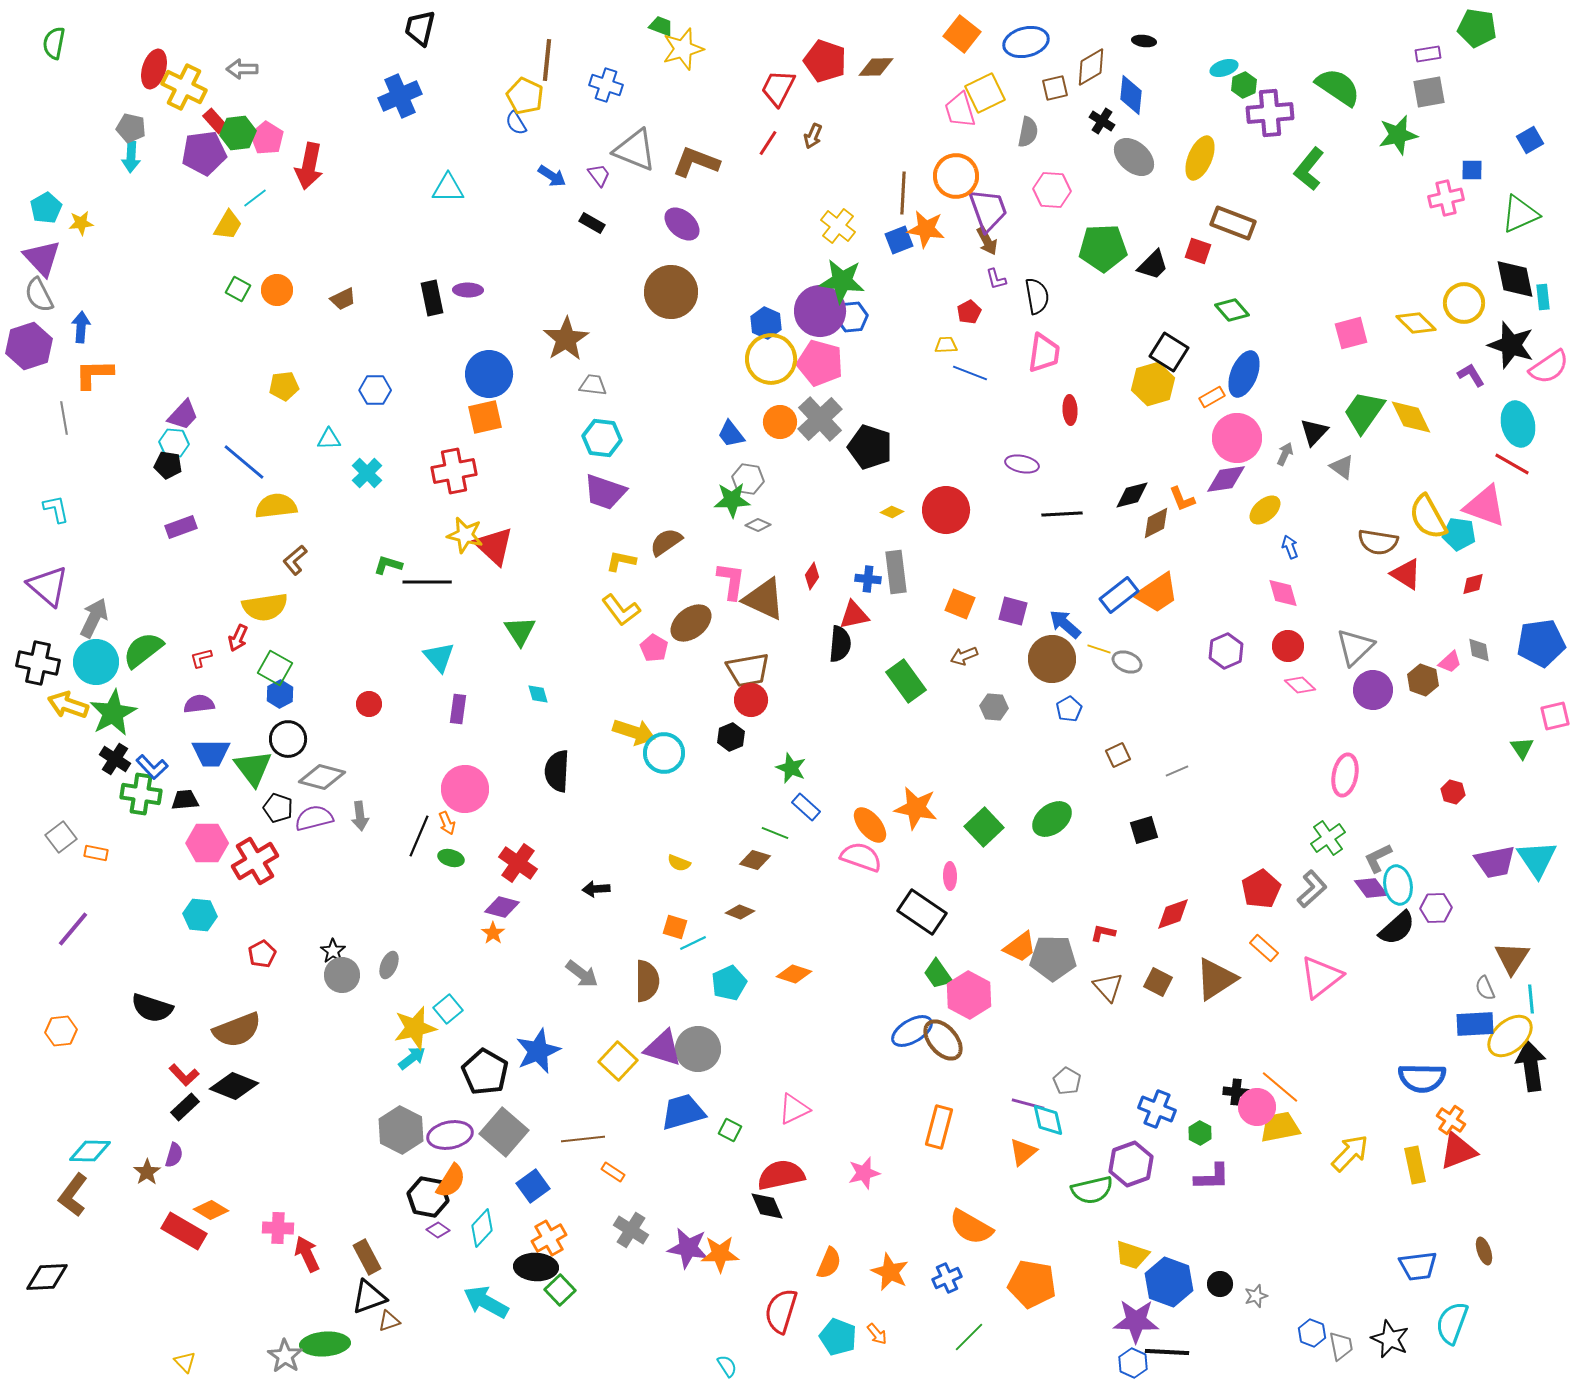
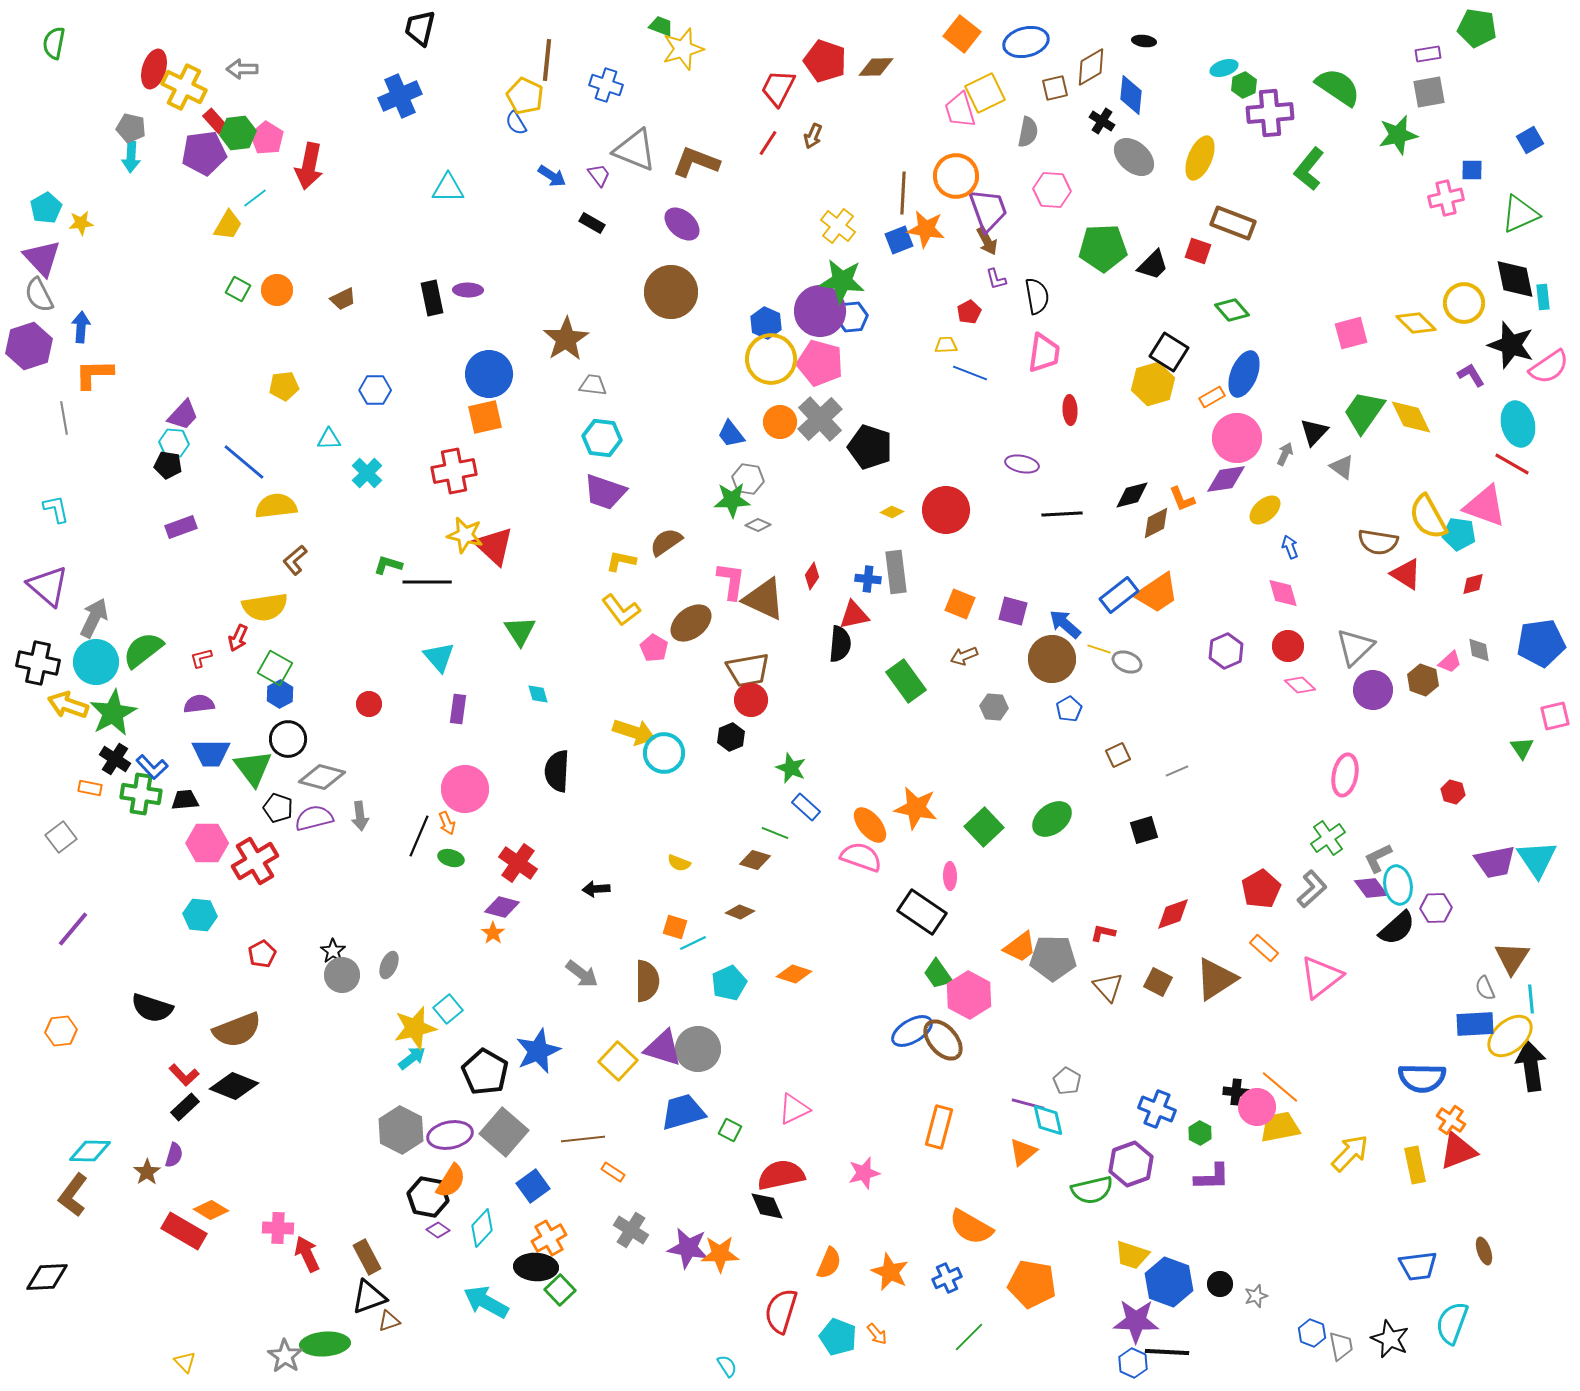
orange rectangle at (96, 853): moved 6 px left, 65 px up
